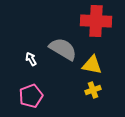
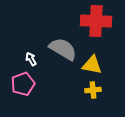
yellow cross: rotated 14 degrees clockwise
pink pentagon: moved 8 px left, 12 px up
